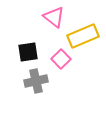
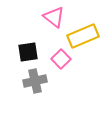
gray cross: moved 1 px left
